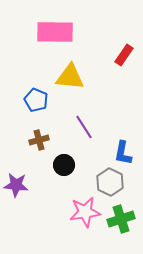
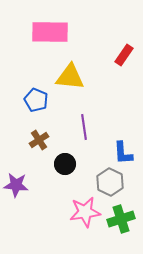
pink rectangle: moved 5 px left
purple line: rotated 25 degrees clockwise
brown cross: rotated 18 degrees counterclockwise
blue L-shape: rotated 15 degrees counterclockwise
black circle: moved 1 px right, 1 px up
